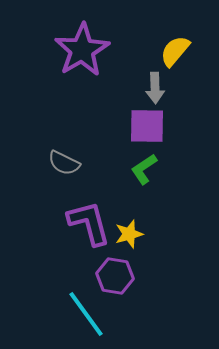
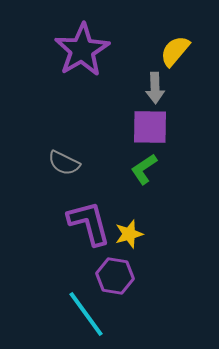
purple square: moved 3 px right, 1 px down
